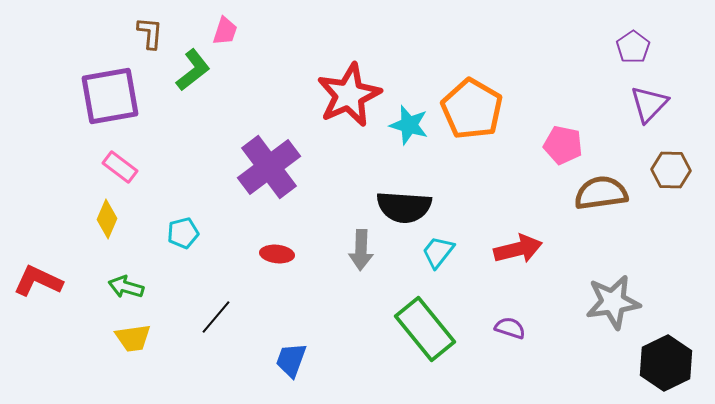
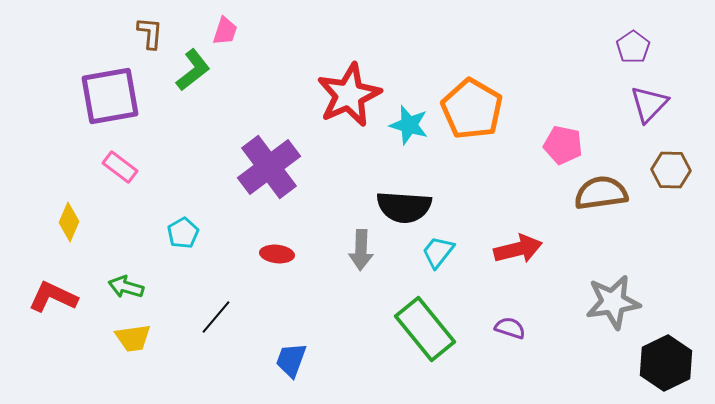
yellow diamond: moved 38 px left, 3 px down
cyan pentagon: rotated 16 degrees counterclockwise
red L-shape: moved 15 px right, 16 px down
